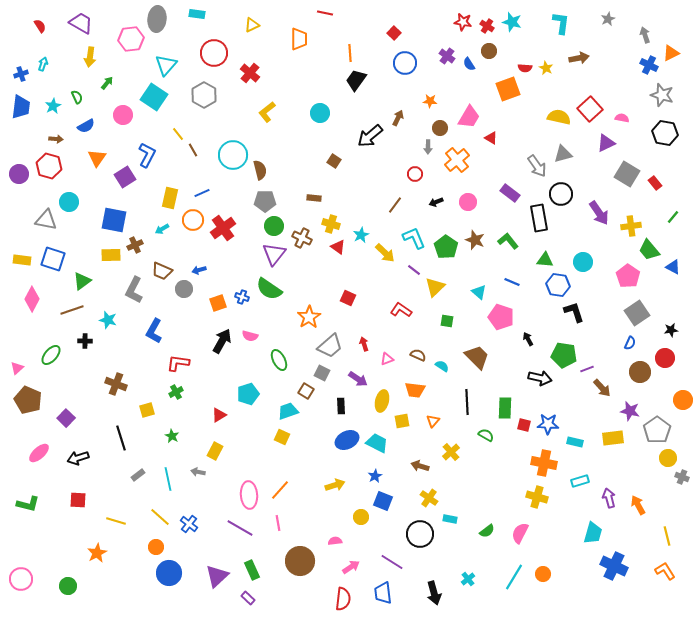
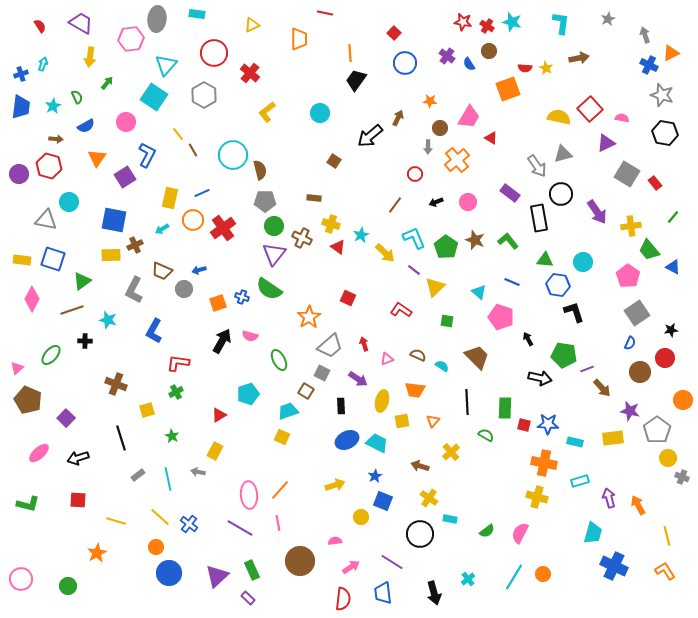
pink circle at (123, 115): moved 3 px right, 7 px down
purple arrow at (599, 213): moved 2 px left, 1 px up
